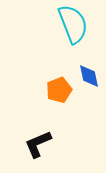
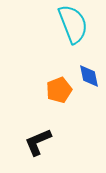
black L-shape: moved 2 px up
